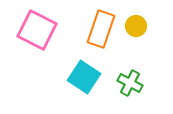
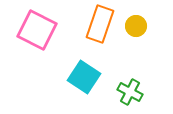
orange rectangle: moved 1 px left, 5 px up
green cross: moved 9 px down
